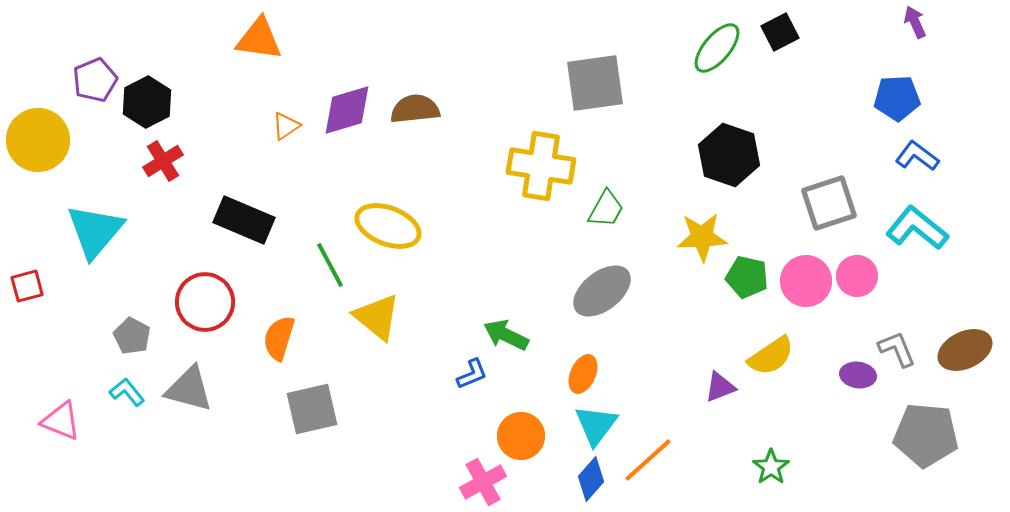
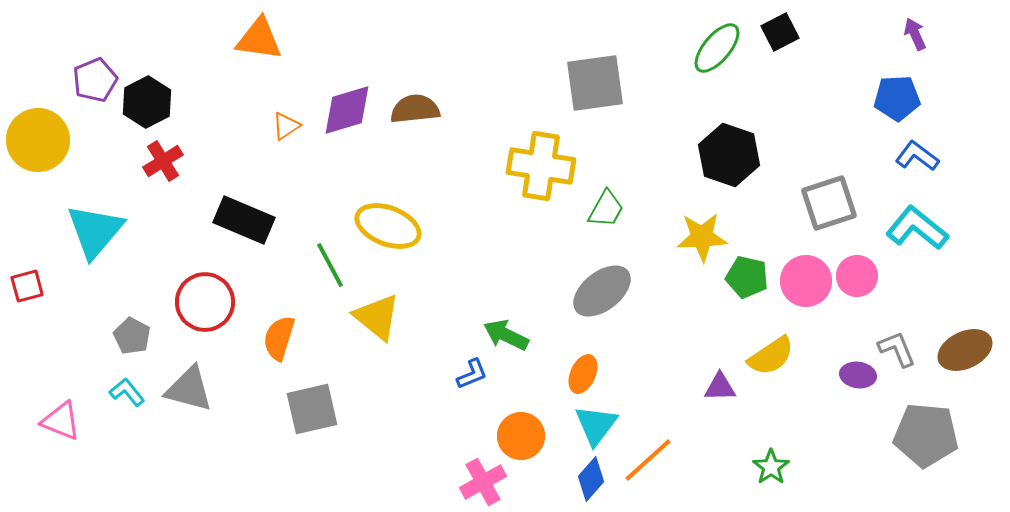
purple arrow at (915, 22): moved 12 px down
purple triangle at (720, 387): rotated 20 degrees clockwise
